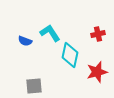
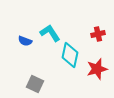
red star: moved 3 px up
gray square: moved 1 px right, 2 px up; rotated 30 degrees clockwise
